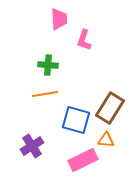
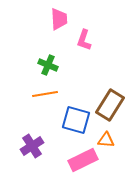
green cross: rotated 18 degrees clockwise
brown rectangle: moved 3 px up
